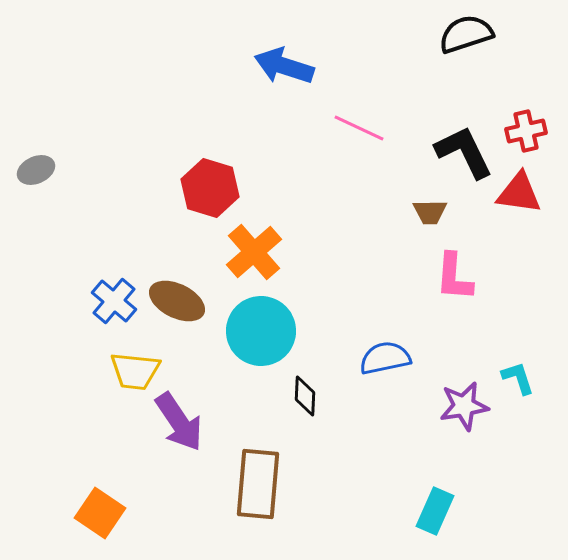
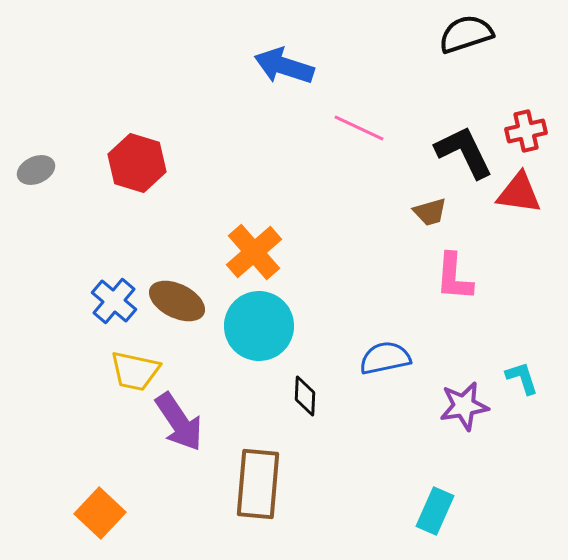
red hexagon: moved 73 px left, 25 px up
brown trapezoid: rotated 15 degrees counterclockwise
cyan circle: moved 2 px left, 5 px up
yellow trapezoid: rotated 6 degrees clockwise
cyan L-shape: moved 4 px right
orange square: rotated 9 degrees clockwise
